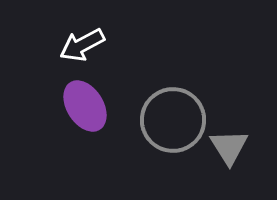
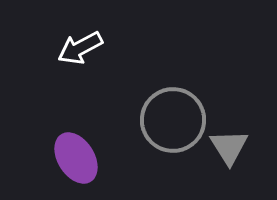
white arrow: moved 2 px left, 3 px down
purple ellipse: moved 9 px left, 52 px down
